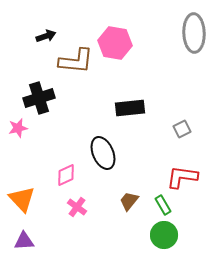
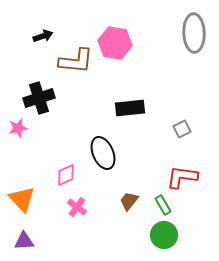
black arrow: moved 3 px left
